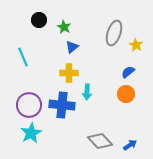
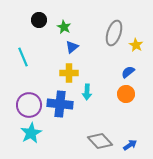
blue cross: moved 2 px left, 1 px up
